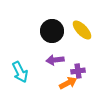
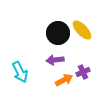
black circle: moved 6 px right, 2 px down
purple cross: moved 5 px right, 1 px down; rotated 16 degrees counterclockwise
orange arrow: moved 4 px left, 3 px up
